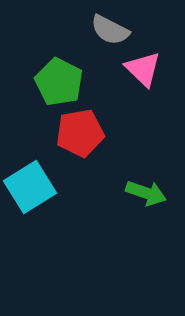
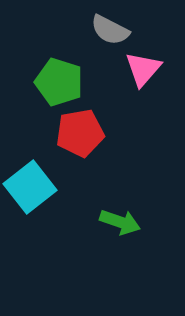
pink triangle: rotated 27 degrees clockwise
green pentagon: rotated 9 degrees counterclockwise
cyan square: rotated 6 degrees counterclockwise
green arrow: moved 26 px left, 29 px down
